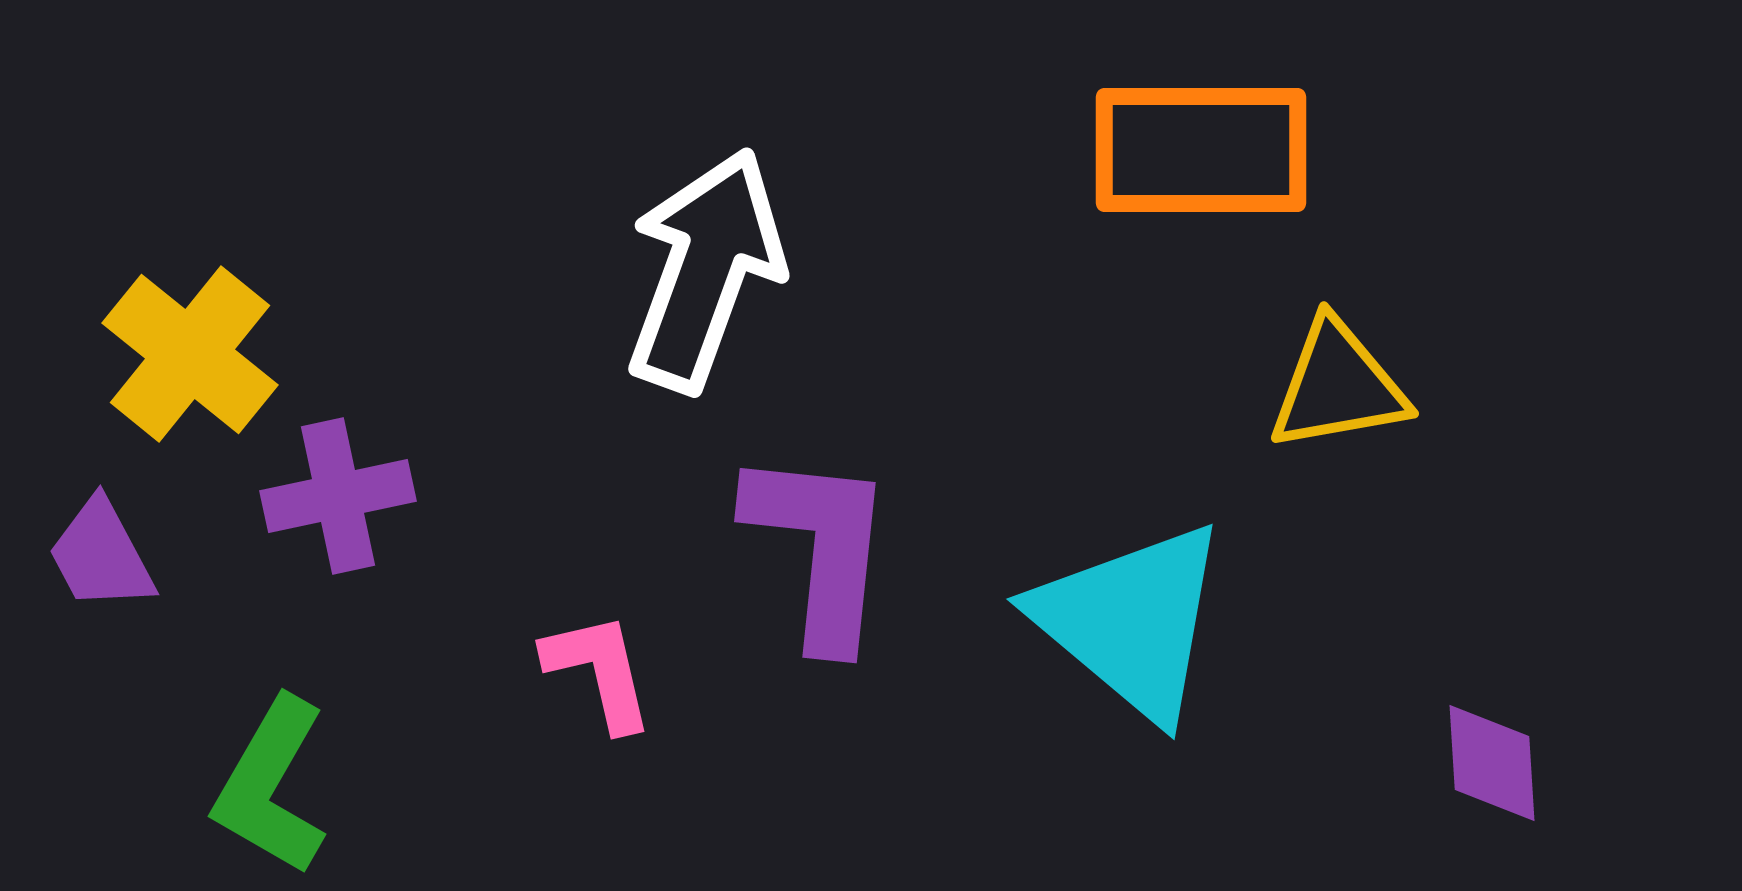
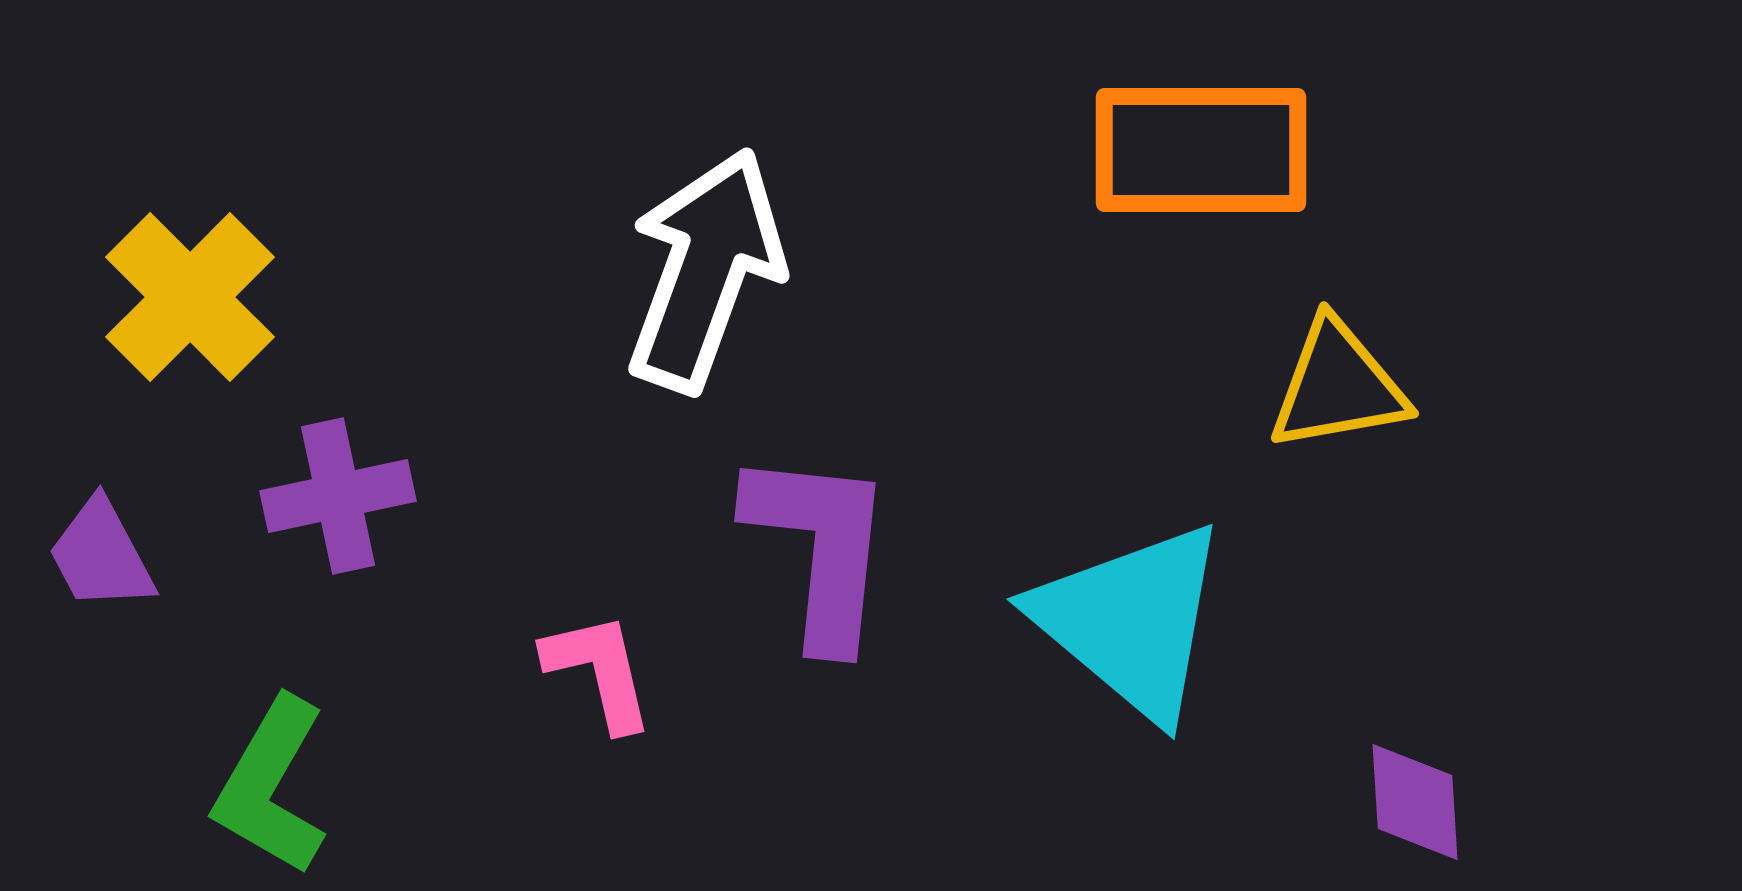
yellow cross: moved 57 px up; rotated 6 degrees clockwise
purple diamond: moved 77 px left, 39 px down
